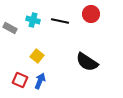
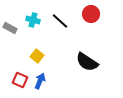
black line: rotated 30 degrees clockwise
